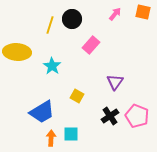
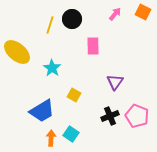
orange square: rotated 14 degrees clockwise
pink rectangle: moved 2 px right, 1 px down; rotated 42 degrees counterclockwise
yellow ellipse: rotated 36 degrees clockwise
cyan star: moved 2 px down
yellow square: moved 3 px left, 1 px up
blue trapezoid: moved 1 px up
black cross: rotated 12 degrees clockwise
cyan square: rotated 35 degrees clockwise
